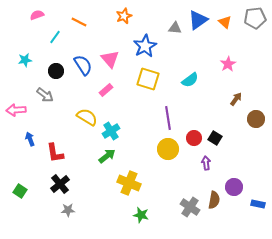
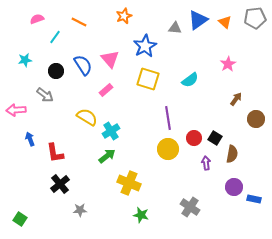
pink semicircle: moved 4 px down
green square: moved 28 px down
brown semicircle: moved 18 px right, 46 px up
blue rectangle: moved 4 px left, 5 px up
gray star: moved 12 px right
